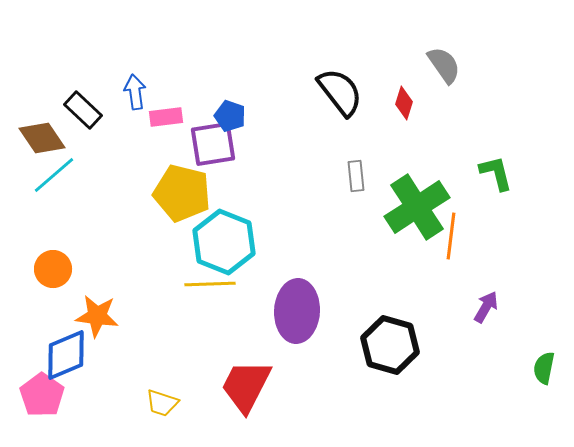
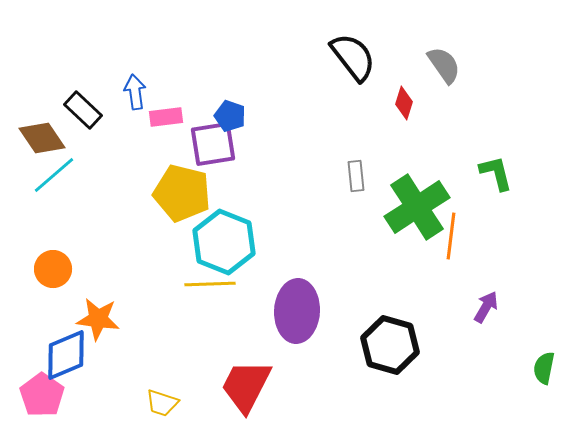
black semicircle: moved 13 px right, 35 px up
orange star: moved 1 px right, 3 px down
